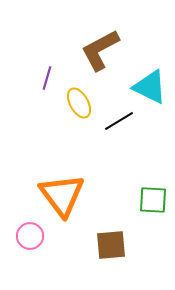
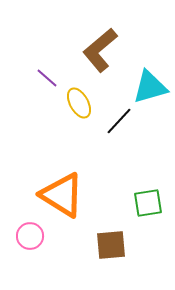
brown L-shape: rotated 12 degrees counterclockwise
purple line: rotated 65 degrees counterclockwise
cyan triangle: rotated 42 degrees counterclockwise
black line: rotated 16 degrees counterclockwise
orange triangle: rotated 21 degrees counterclockwise
green square: moved 5 px left, 3 px down; rotated 12 degrees counterclockwise
